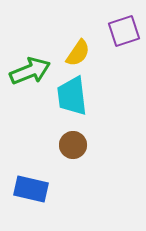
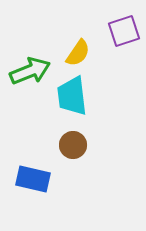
blue rectangle: moved 2 px right, 10 px up
